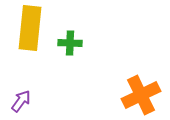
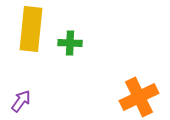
yellow rectangle: moved 1 px right, 1 px down
orange cross: moved 2 px left, 2 px down
